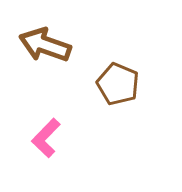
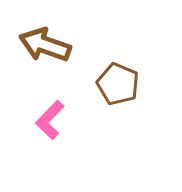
pink L-shape: moved 4 px right, 18 px up
